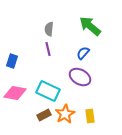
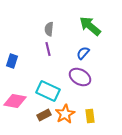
pink diamond: moved 8 px down
